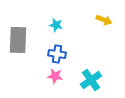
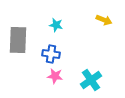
blue cross: moved 6 px left
